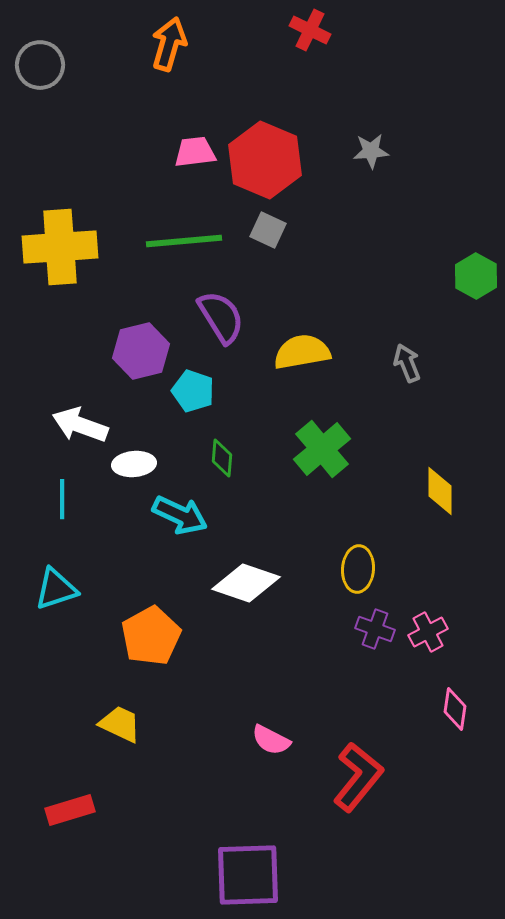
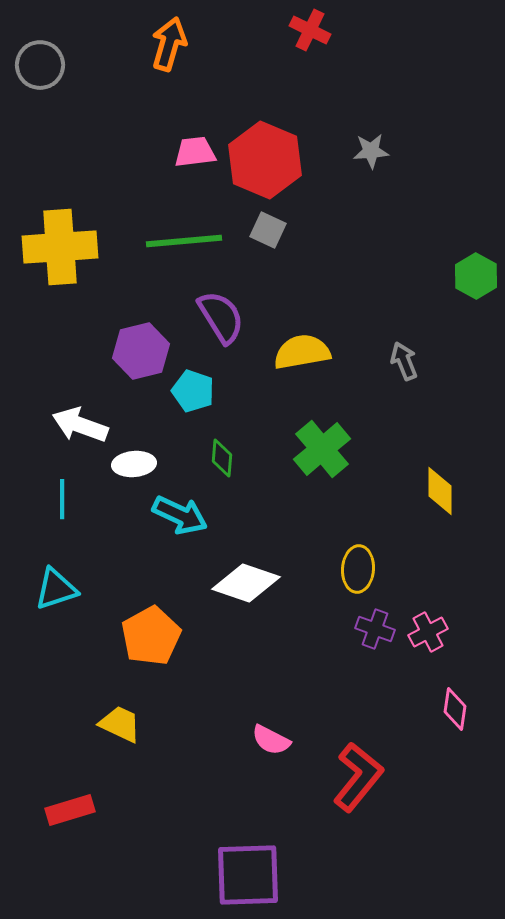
gray arrow: moved 3 px left, 2 px up
